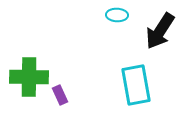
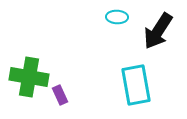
cyan ellipse: moved 2 px down
black arrow: moved 2 px left
green cross: rotated 9 degrees clockwise
